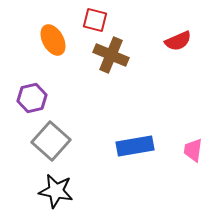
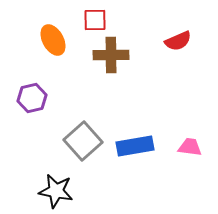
red square: rotated 15 degrees counterclockwise
brown cross: rotated 24 degrees counterclockwise
gray square: moved 32 px right; rotated 6 degrees clockwise
pink trapezoid: moved 3 px left, 3 px up; rotated 90 degrees clockwise
